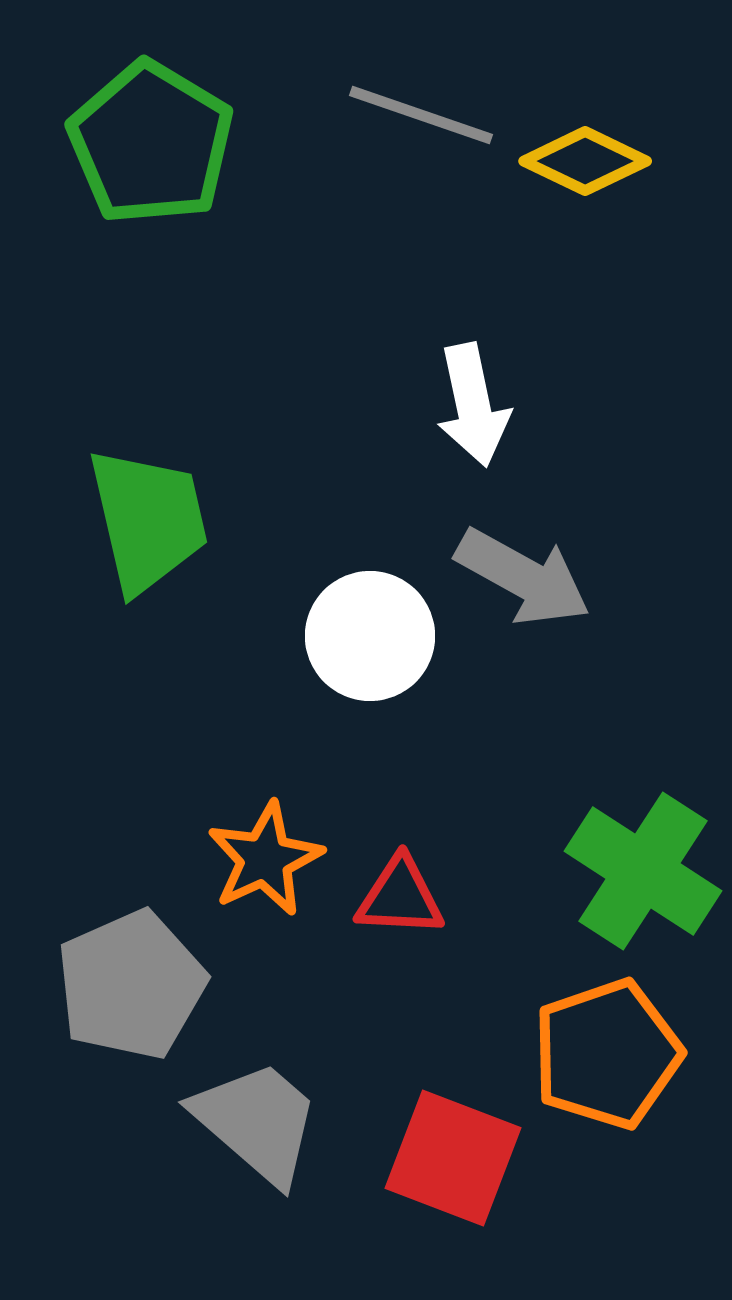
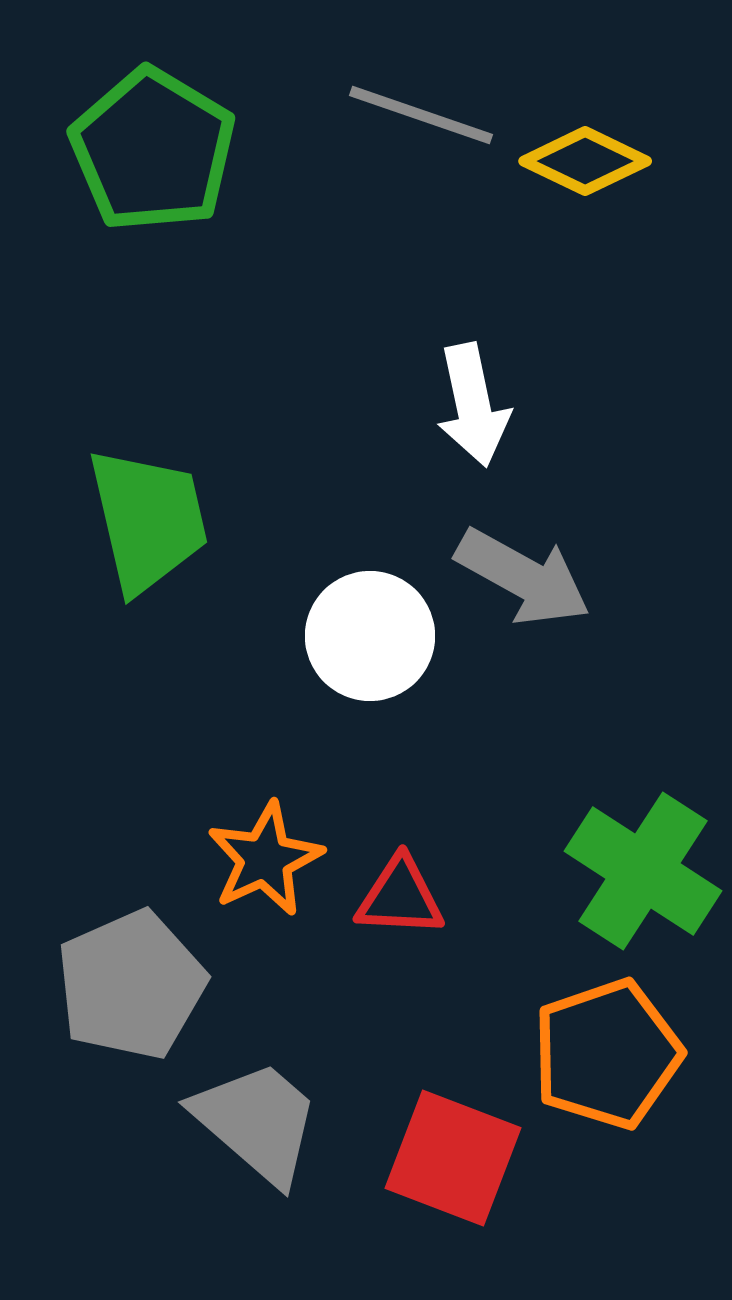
green pentagon: moved 2 px right, 7 px down
